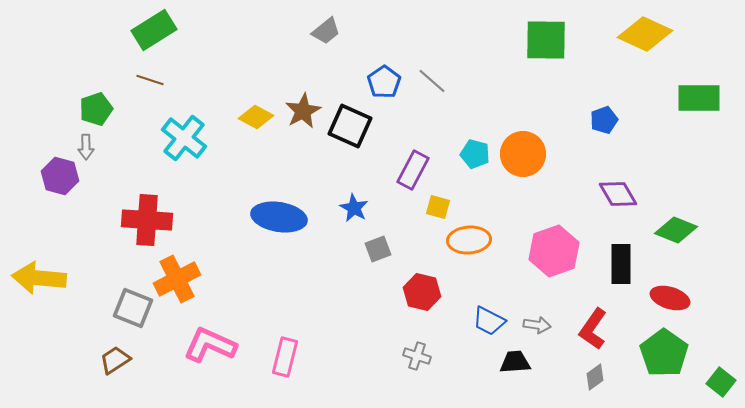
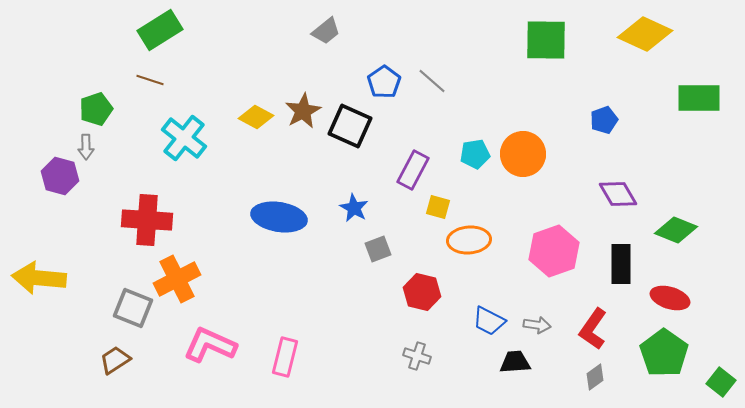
green rectangle at (154, 30): moved 6 px right
cyan pentagon at (475, 154): rotated 24 degrees counterclockwise
